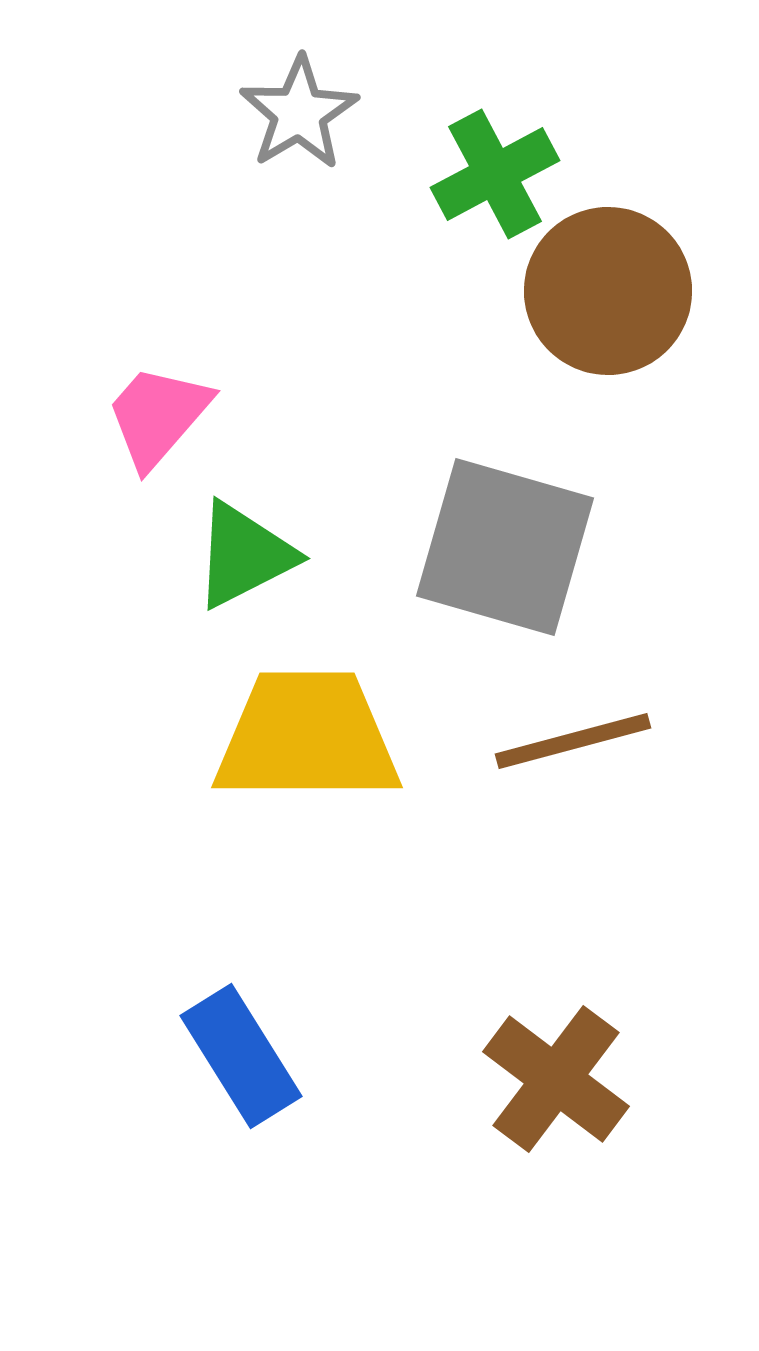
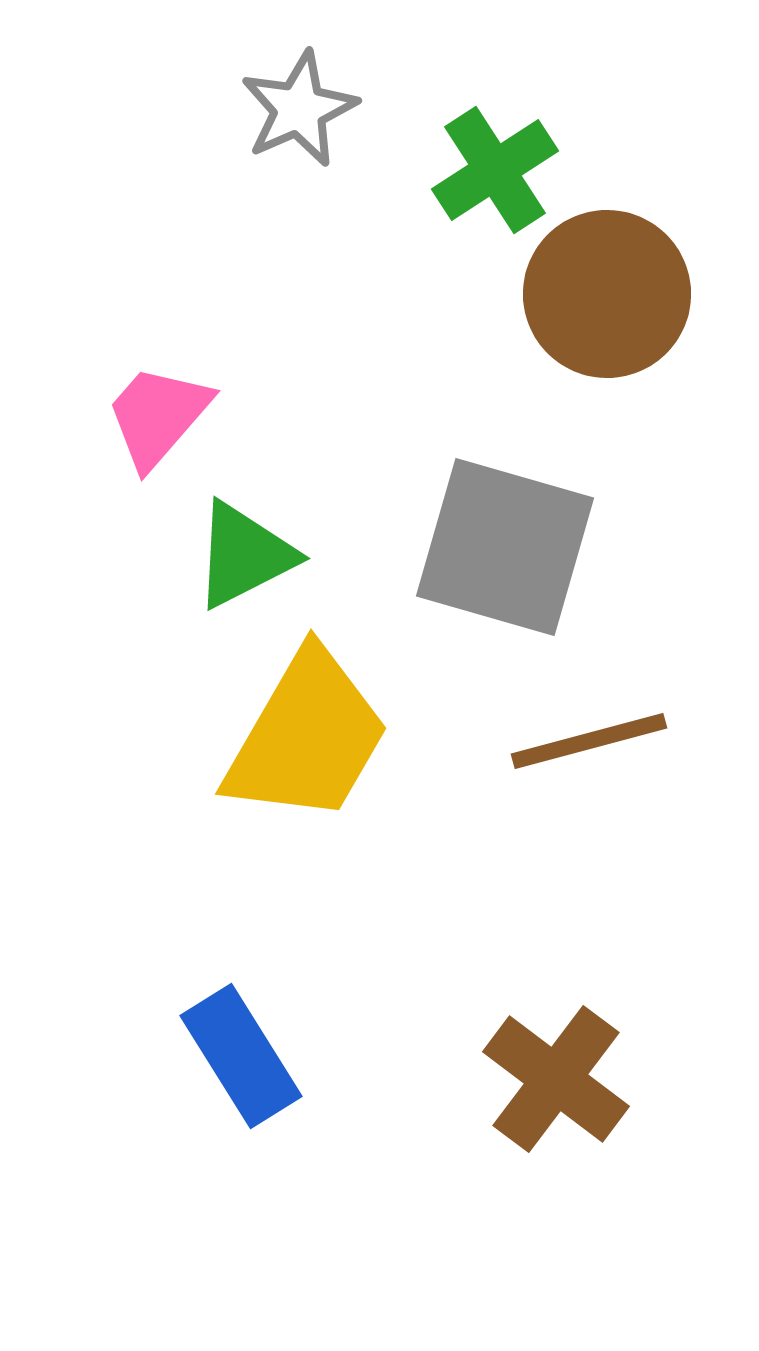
gray star: moved 4 px up; rotated 7 degrees clockwise
green cross: moved 4 px up; rotated 5 degrees counterclockwise
brown circle: moved 1 px left, 3 px down
yellow trapezoid: rotated 120 degrees clockwise
brown line: moved 16 px right
